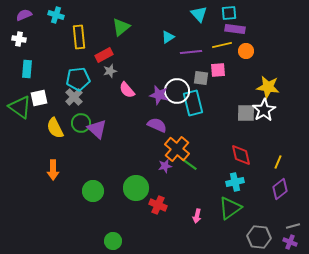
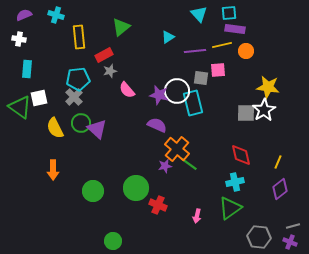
purple line at (191, 52): moved 4 px right, 1 px up
